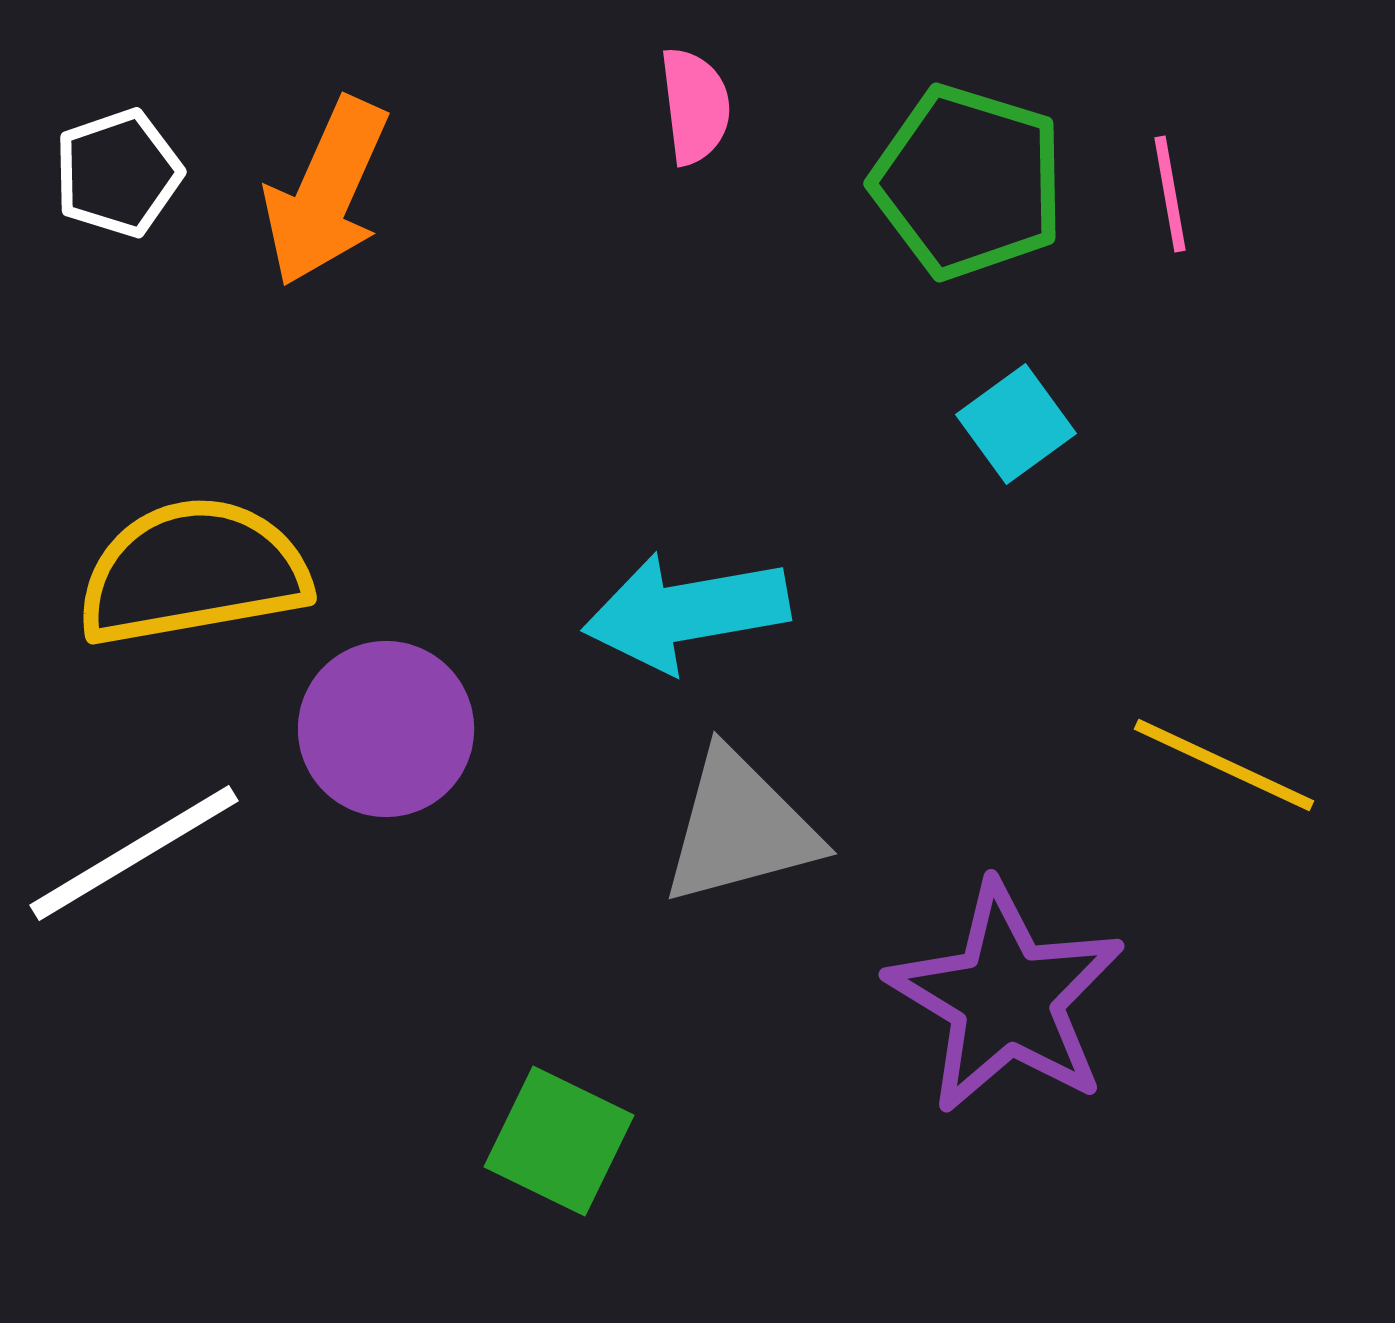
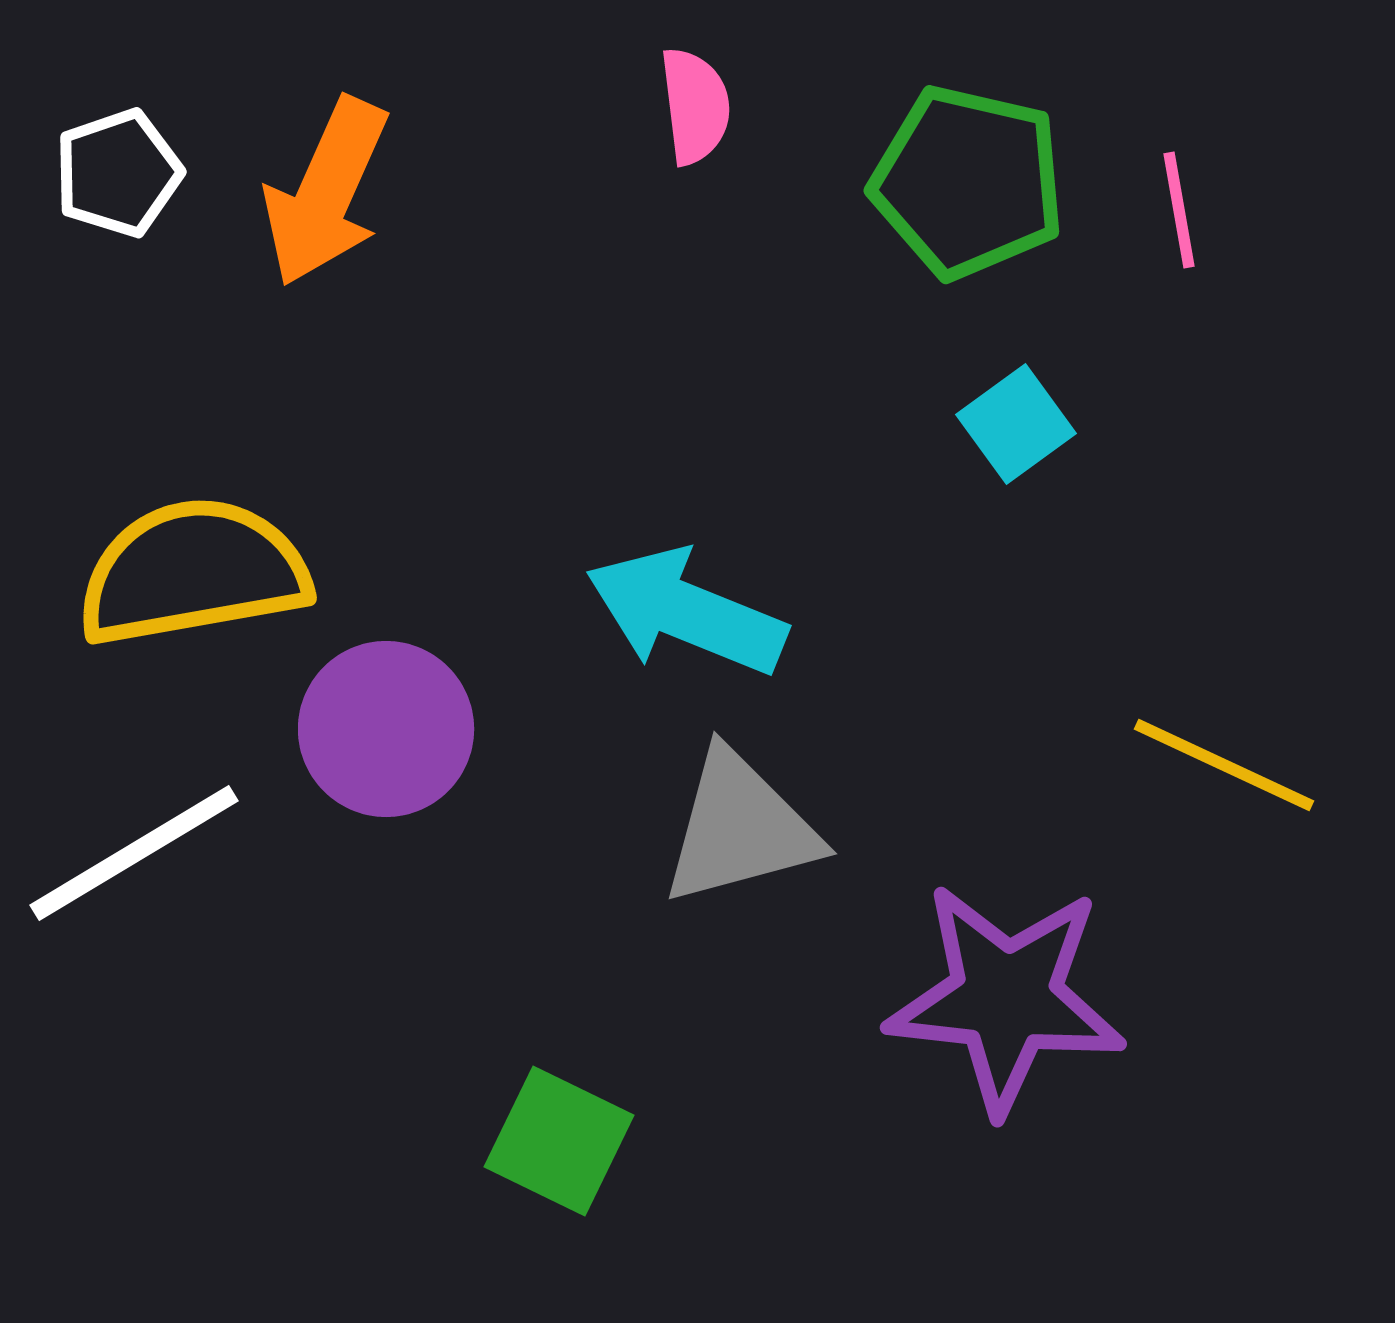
green pentagon: rotated 4 degrees counterclockwise
pink line: moved 9 px right, 16 px down
cyan arrow: rotated 32 degrees clockwise
purple star: rotated 25 degrees counterclockwise
